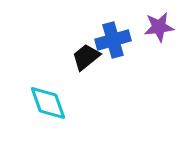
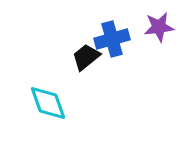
blue cross: moved 1 px left, 1 px up
